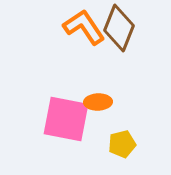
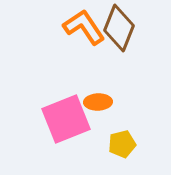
pink square: rotated 33 degrees counterclockwise
